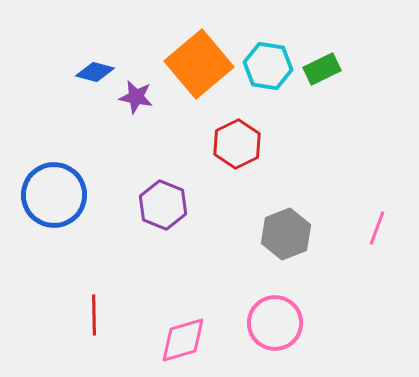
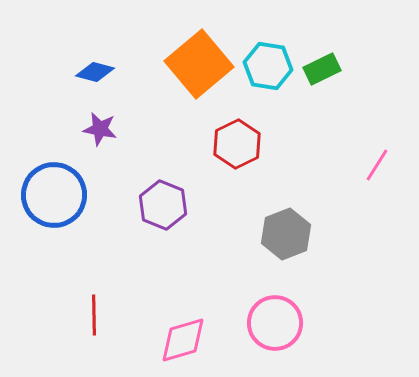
purple star: moved 36 px left, 32 px down
pink line: moved 63 px up; rotated 12 degrees clockwise
